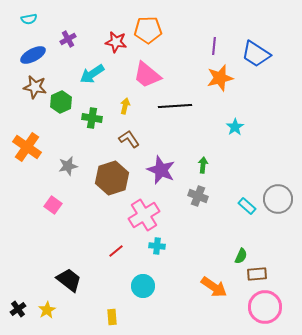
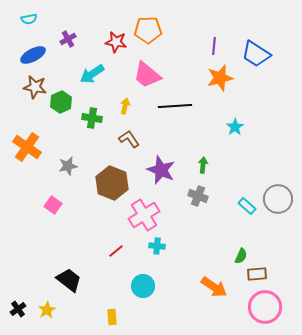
brown hexagon: moved 5 px down; rotated 20 degrees counterclockwise
